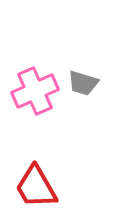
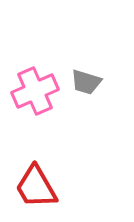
gray trapezoid: moved 3 px right, 1 px up
